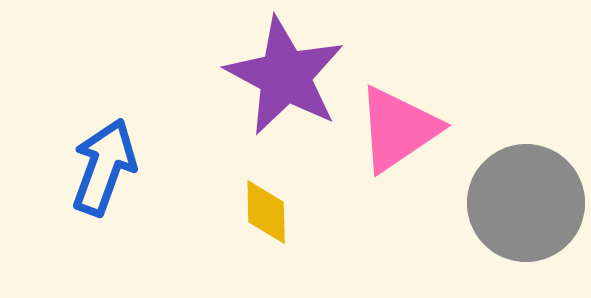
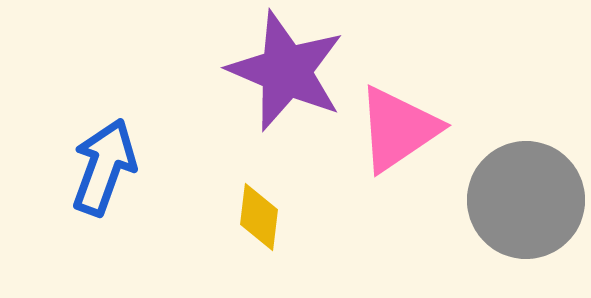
purple star: moved 1 px right, 5 px up; rotated 5 degrees counterclockwise
gray circle: moved 3 px up
yellow diamond: moved 7 px left, 5 px down; rotated 8 degrees clockwise
